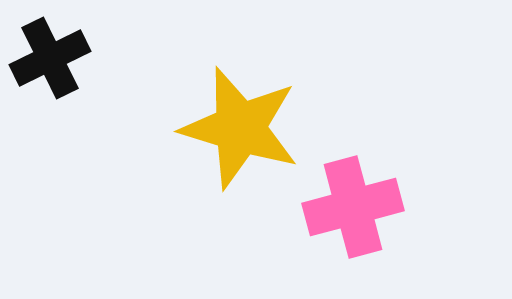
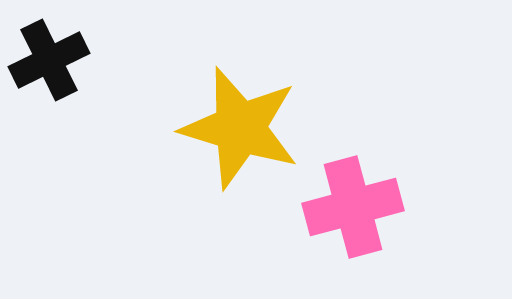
black cross: moved 1 px left, 2 px down
